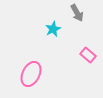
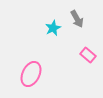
gray arrow: moved 6 px down
cyan star: moved 1 px up
